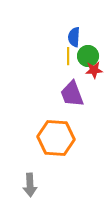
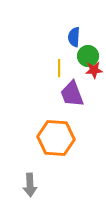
yellow line: moved 9 px left, 12 px down
